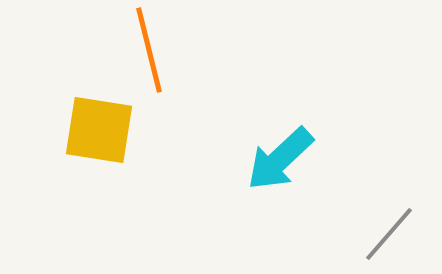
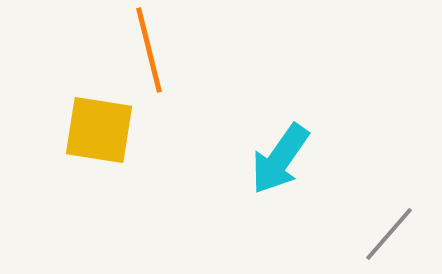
cyan arrow: rotated 12 degrees counterclockwise
